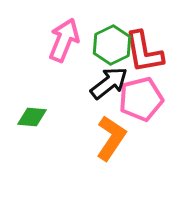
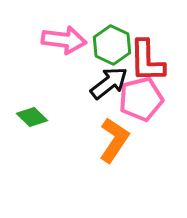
pink arrow: rotated 75 degrees clockwise
green hexagon: rotated 9 degrees counterclockwise
red L-shape: moved 3 px right, 9 px down; rotated 9 degrees clockwise
green diamond: rotated 40 degrees clockwise
orange L-shape: moved 3 px right, 2 px down
